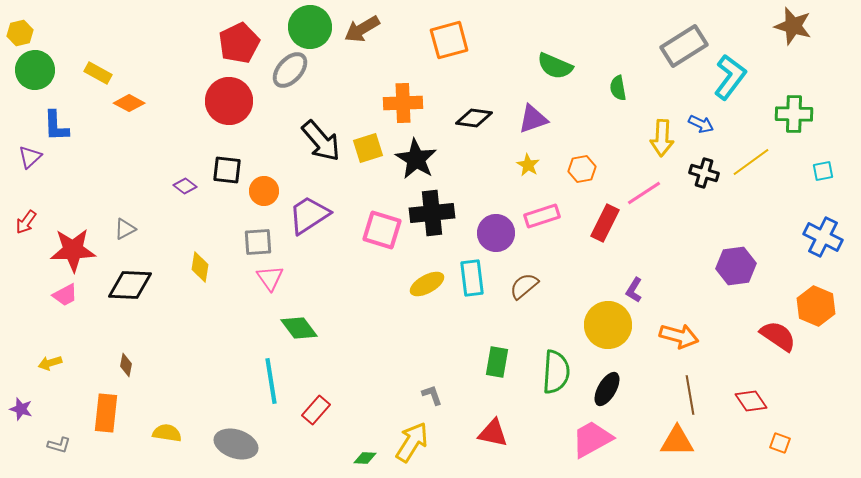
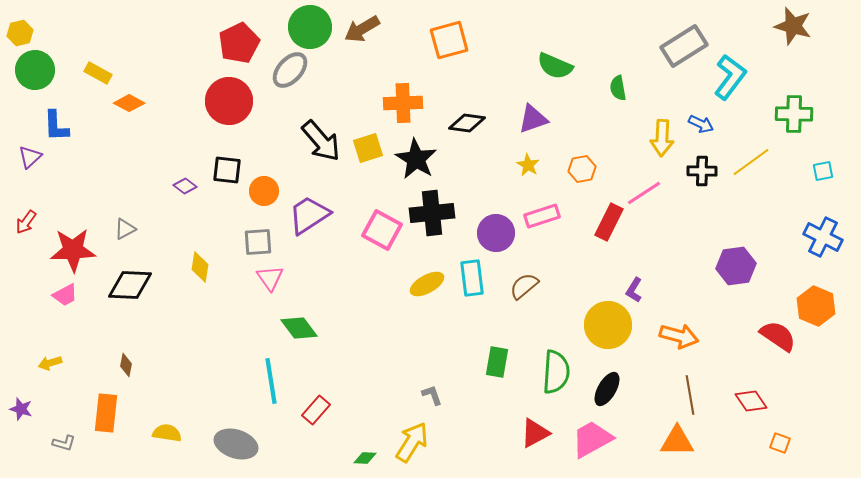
black diamond at (474, 118): moved 7 px left, 5 px down
black cross at (704, 173): moved 2 px left, 2 px up; rotated 16 degrees counterclockwise
red rectangle at (605, 223): moved 4 px right, 1 px up
pink square at (382, 230): rotated 12 degrees clockwise
red triangle at (493, 433): moved 42 px right; rotated 40 degrees counterclockwise
gray L-shape at (59, 445): moved 5 px right, 2 px up
